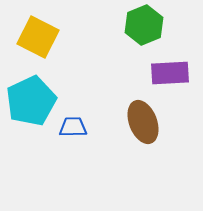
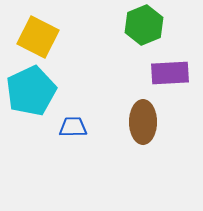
cyan pentagon: moved 10 px up
brown ellipse: rotated 21 degrees clockwise
